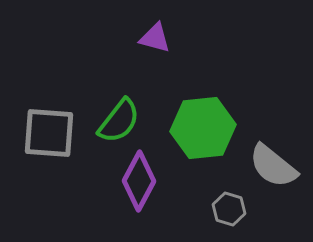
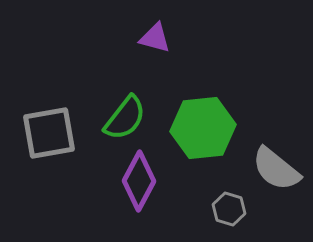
green semicircle: moved 6 px right, 3 px up
gray square: rotated 14 degrees counterclockwise
gray semicircle: moved 3 px right, 3 px down
